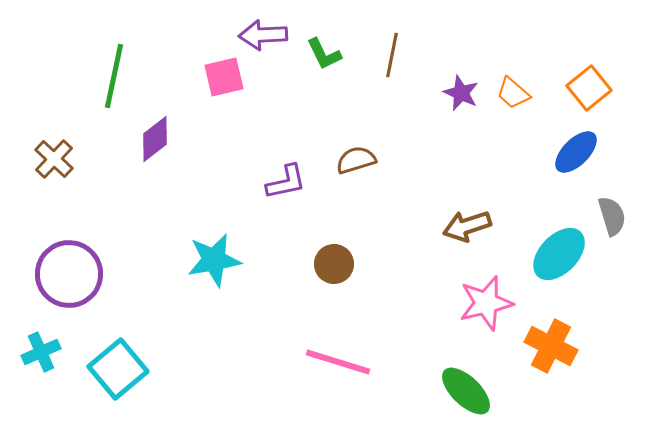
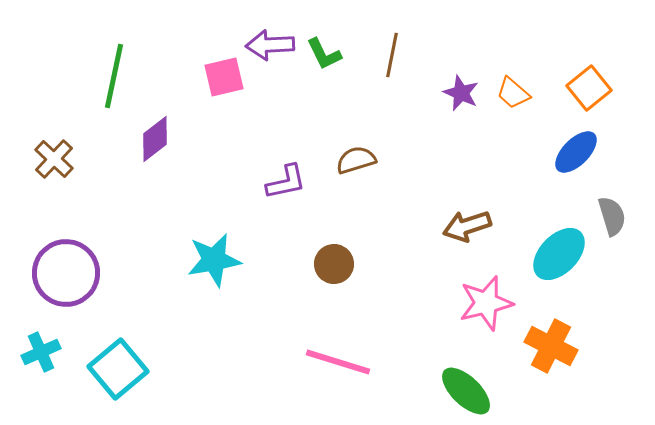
purple arrow: moved 7 px right, 10 px down
purple circle: moved 3 px left, 1 px up
